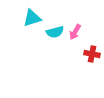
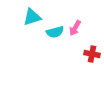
cyan triangle: moved 1 px up
pink arrow: moved 4 px up
